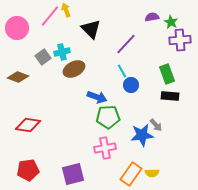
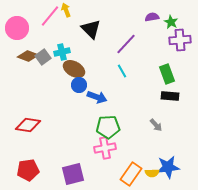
brown ellipse: rotated 55 degrees clockwise
brown diamond: moved 10 px right, 21 px up
blue circle: moved 52 px left
green pentagon: moved 10 px down
blue star: moved 26 px right, 32 px down
